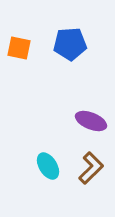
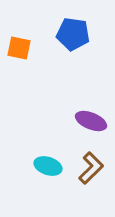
blue pentagon: moved 3 px right, 10 px up; rotated 12 degrees clockwise
cyan ellipse: rotated 40 degrees counterclockwise
